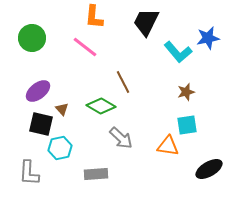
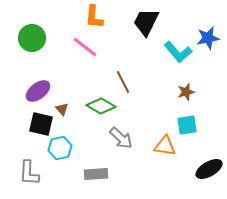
orange triangle: moved 3 px left
